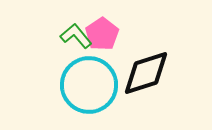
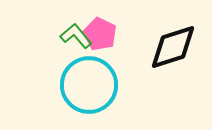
pink pentagon: moved 2 px left; rotated 12 degrees counterclockwise
black diamond: moved 27 px right, 26 px up
